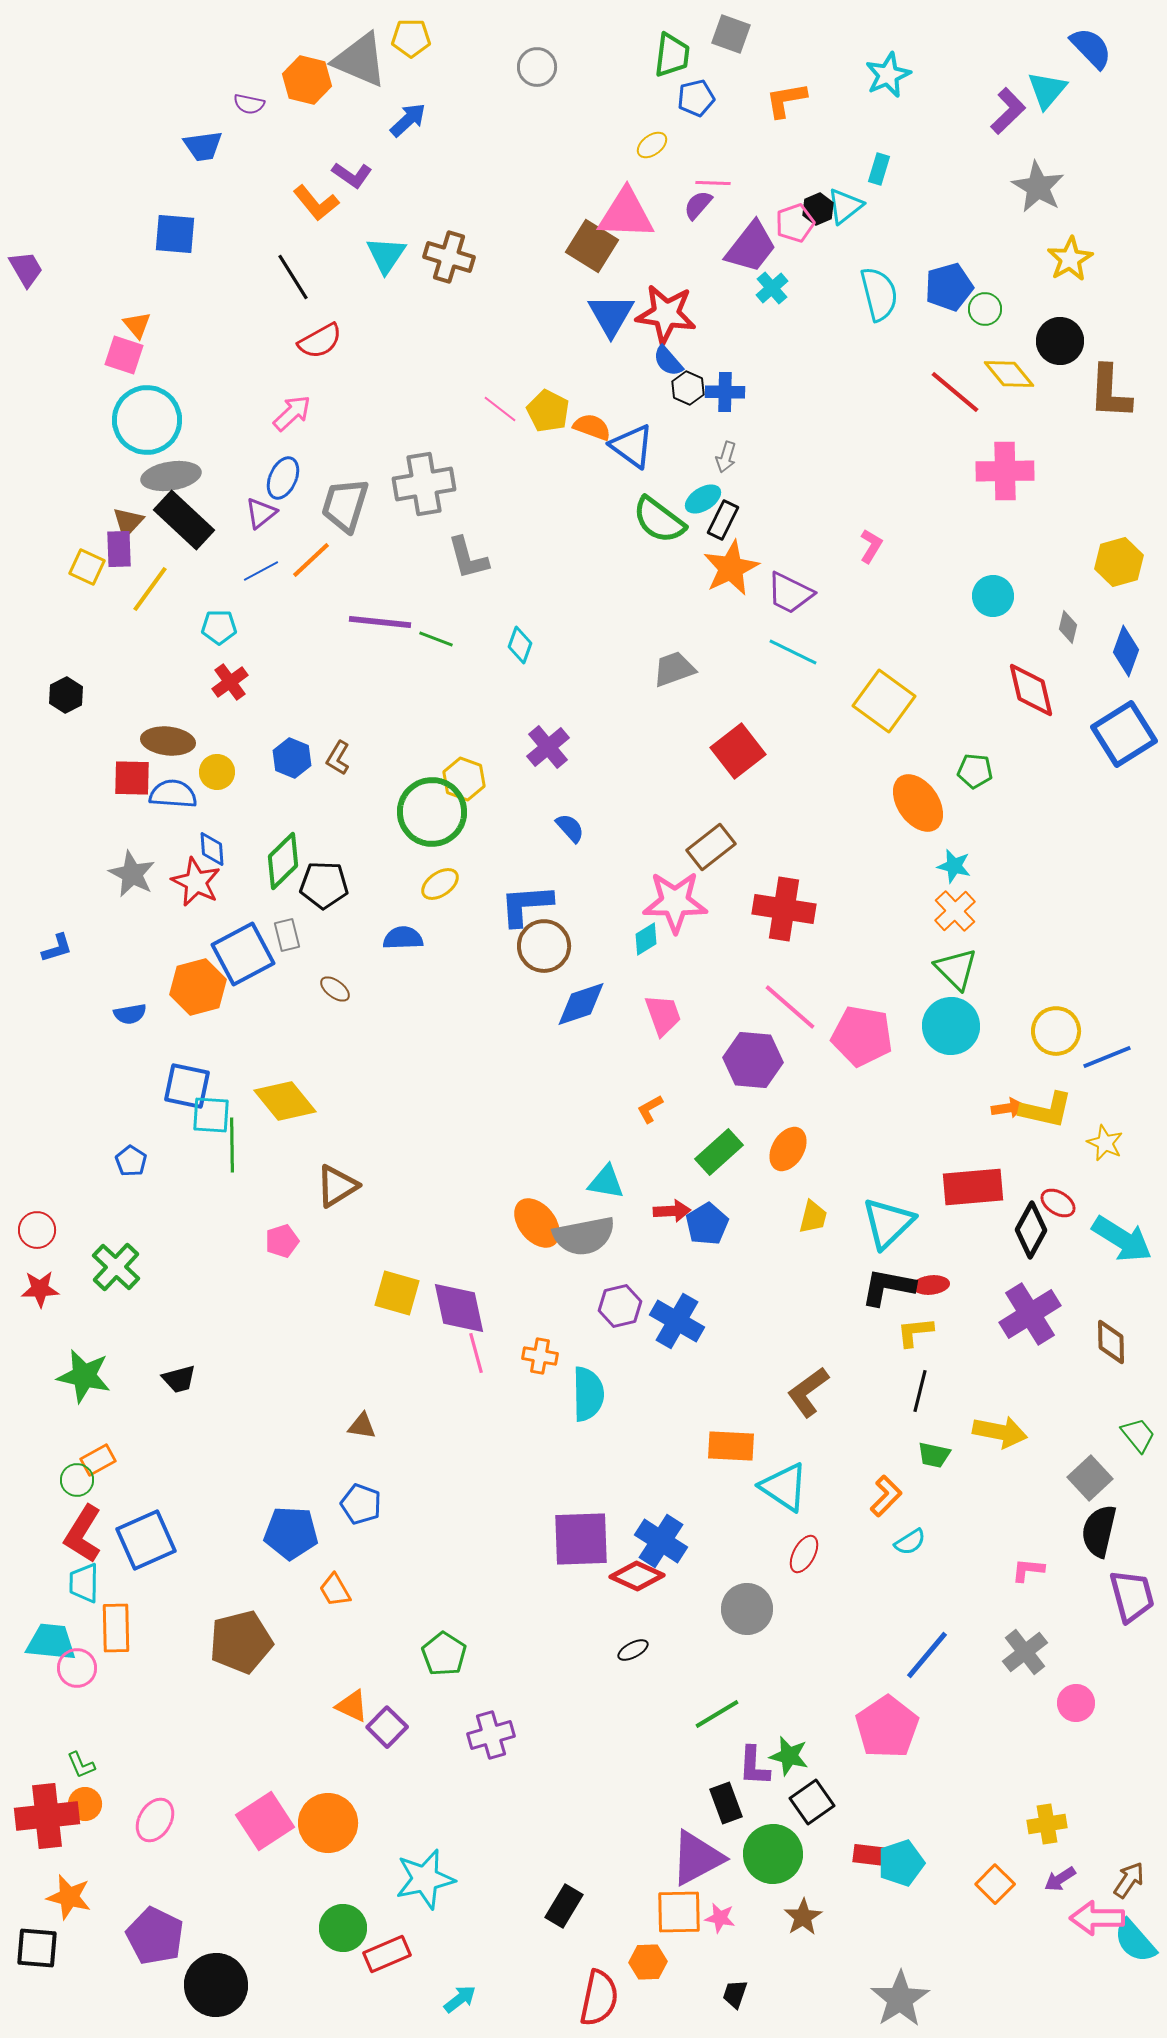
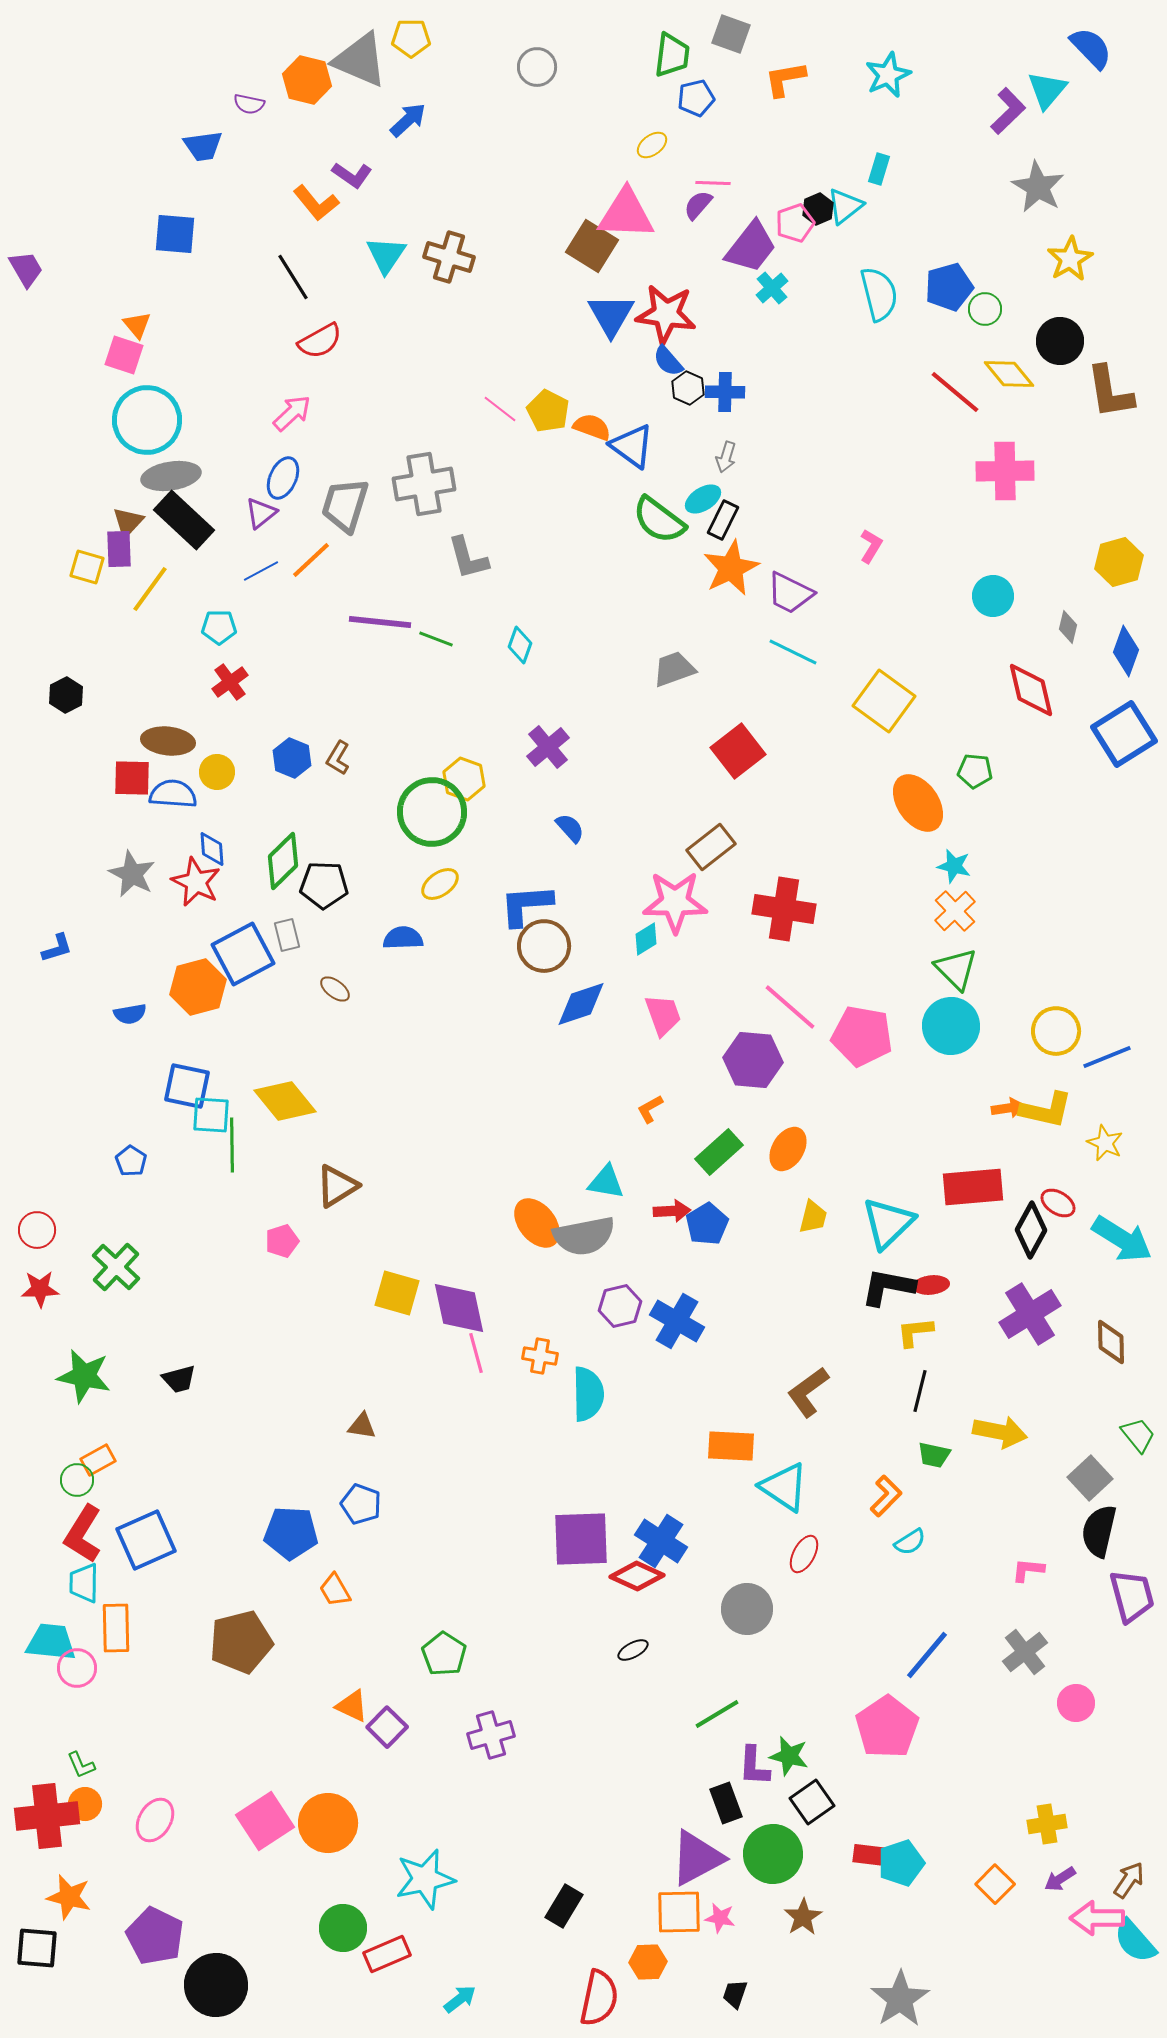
orange L-shape at (786, 100): moved 1 px left, 21 px up
brown L-shape at (1110, 392): rotated 12 degrees counterclockwise
yellow square at (87, 567): rotated 9 degrees counterclockwise
